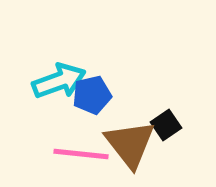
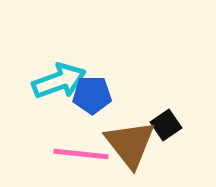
blue pentagon: rotated 12 degrees clockwise
